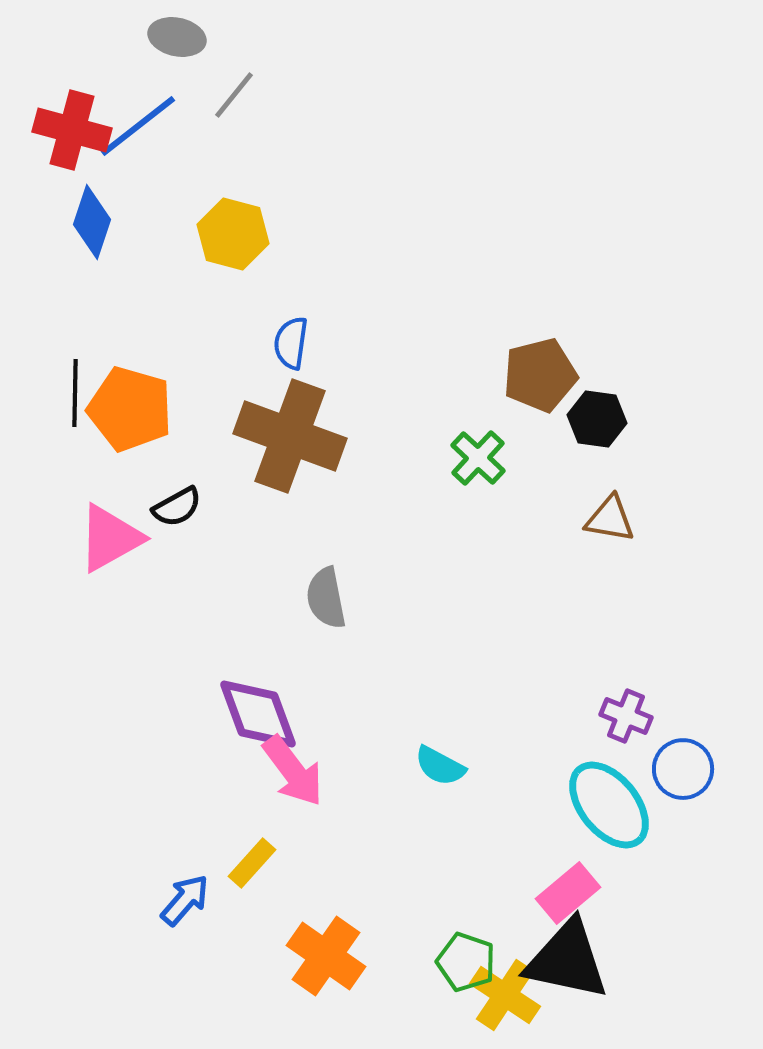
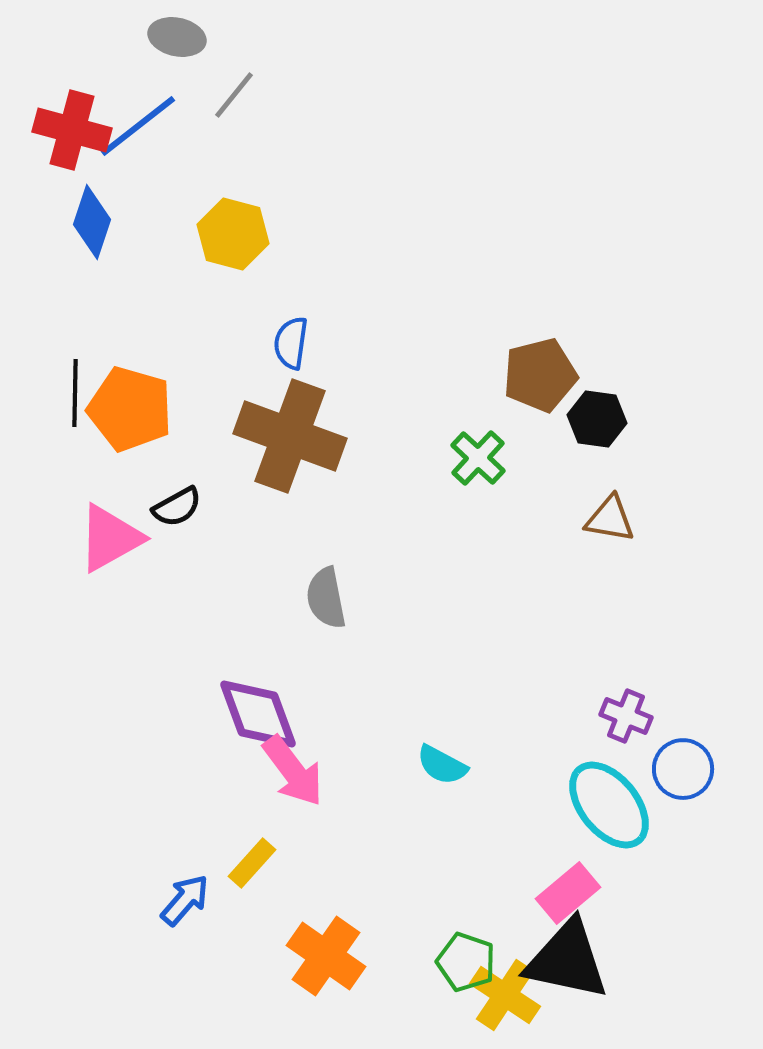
cyan semicircle: moved 2 px right, 1 px up
